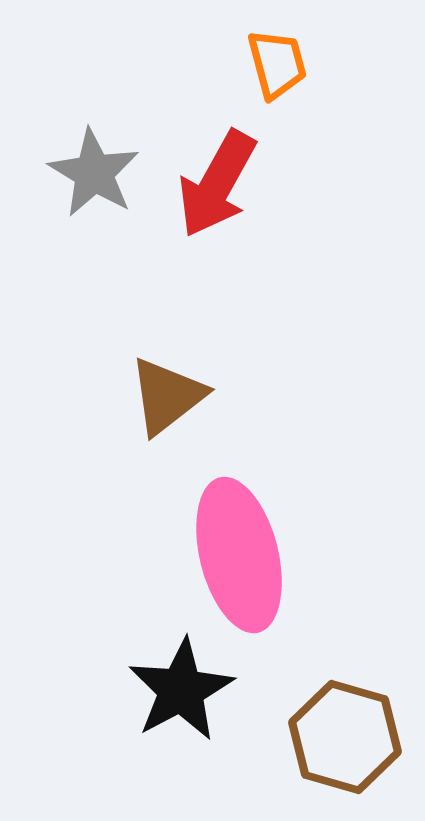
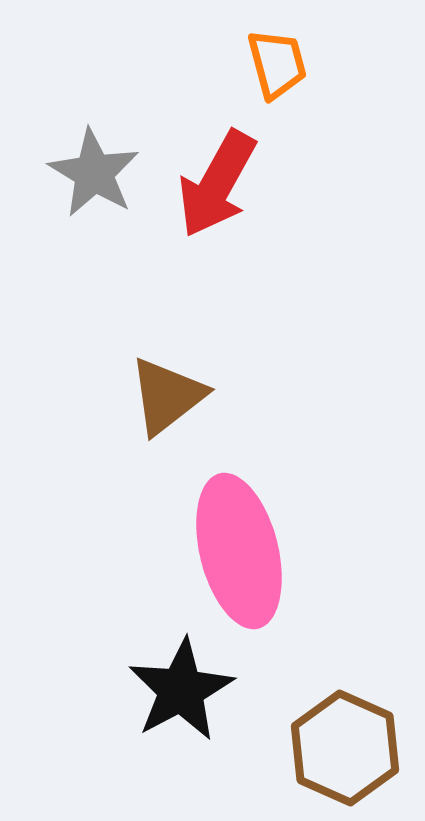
pink ellipse: moved 4 px up
brown hexagon: moved 11 px down; rotated 8 degrees clockwise
